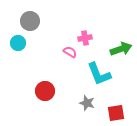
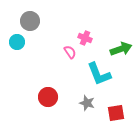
pink cross: rotated 32 degrees clockwise
cyan circle: moved 1 px left, 1 px up
pink semicircle: rotated 24 degrees clockwise
red circle: moved 3 px right, 6 px down
